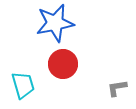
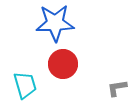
blue star: rotated 9 degrees clockwise
cyan trapezoid: moved 2 px right
